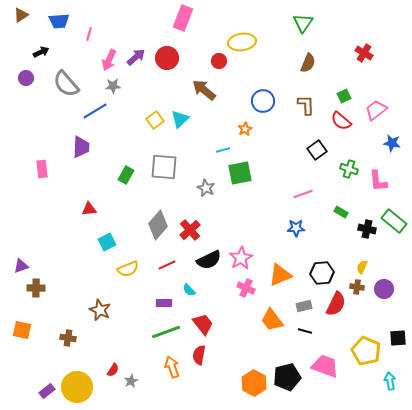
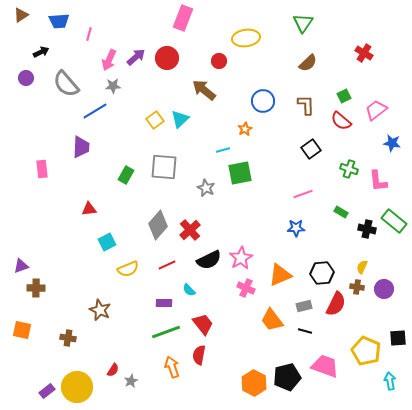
yellow ellipse at (242, 42): moved 4 px right, 4 px up
brown semicircle at (308, 63): rotated 24 degrees clockwise
black square at (317, 150): moved 6 px left, 1 px up
